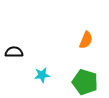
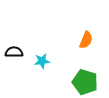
cyan star: moved 14 px up
